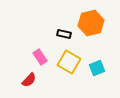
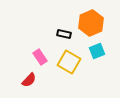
orange hexagon: rotated 10 degrees counterclockwise
cyan square: moved 17 px up
